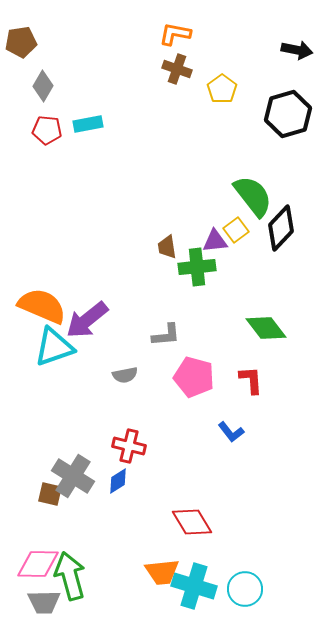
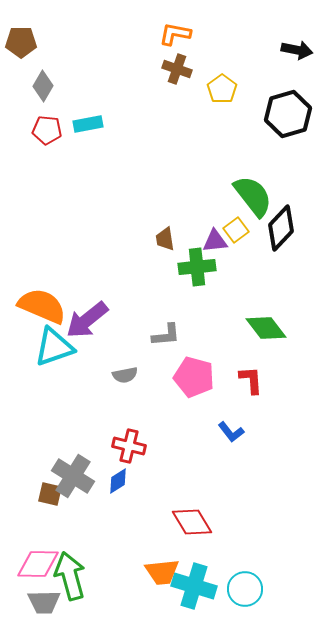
brown pentagon: rotated 8 degrees clockwise
brown trapezoid: moved 2 px left, 8 px up
